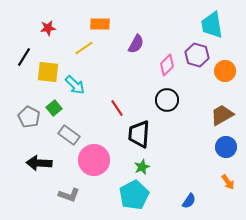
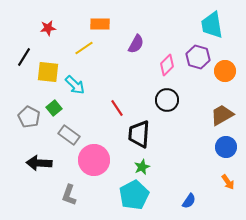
purple hexagon: moved 1 px right, 2 px down
gray L-shape: rotated 90 degrees clockwise
